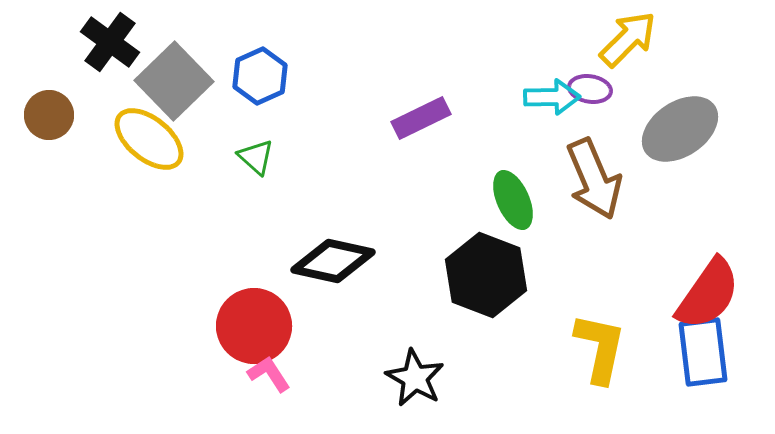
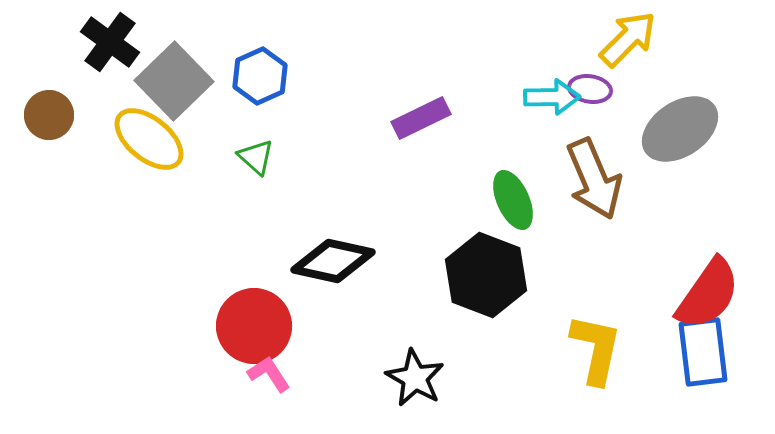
yellow L-shape: moved 4 px left, 1 px down
